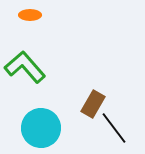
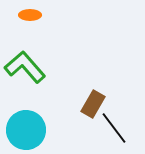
cyan circle: moved 15 px left, 2 px down
